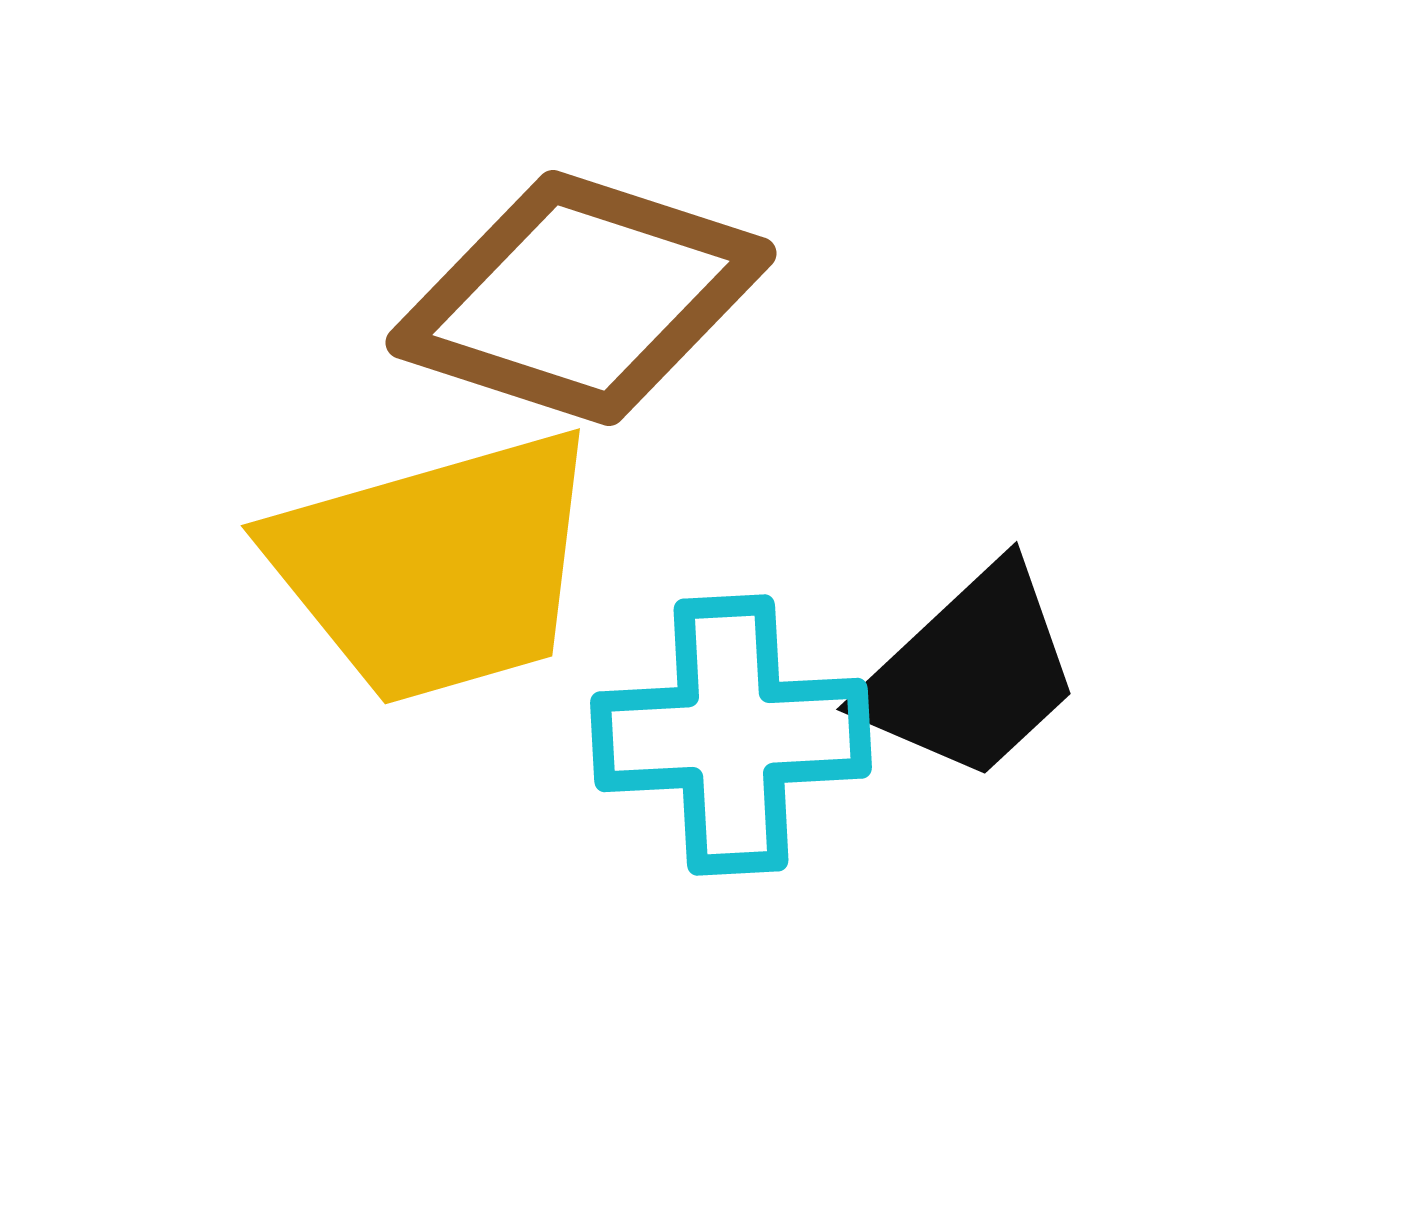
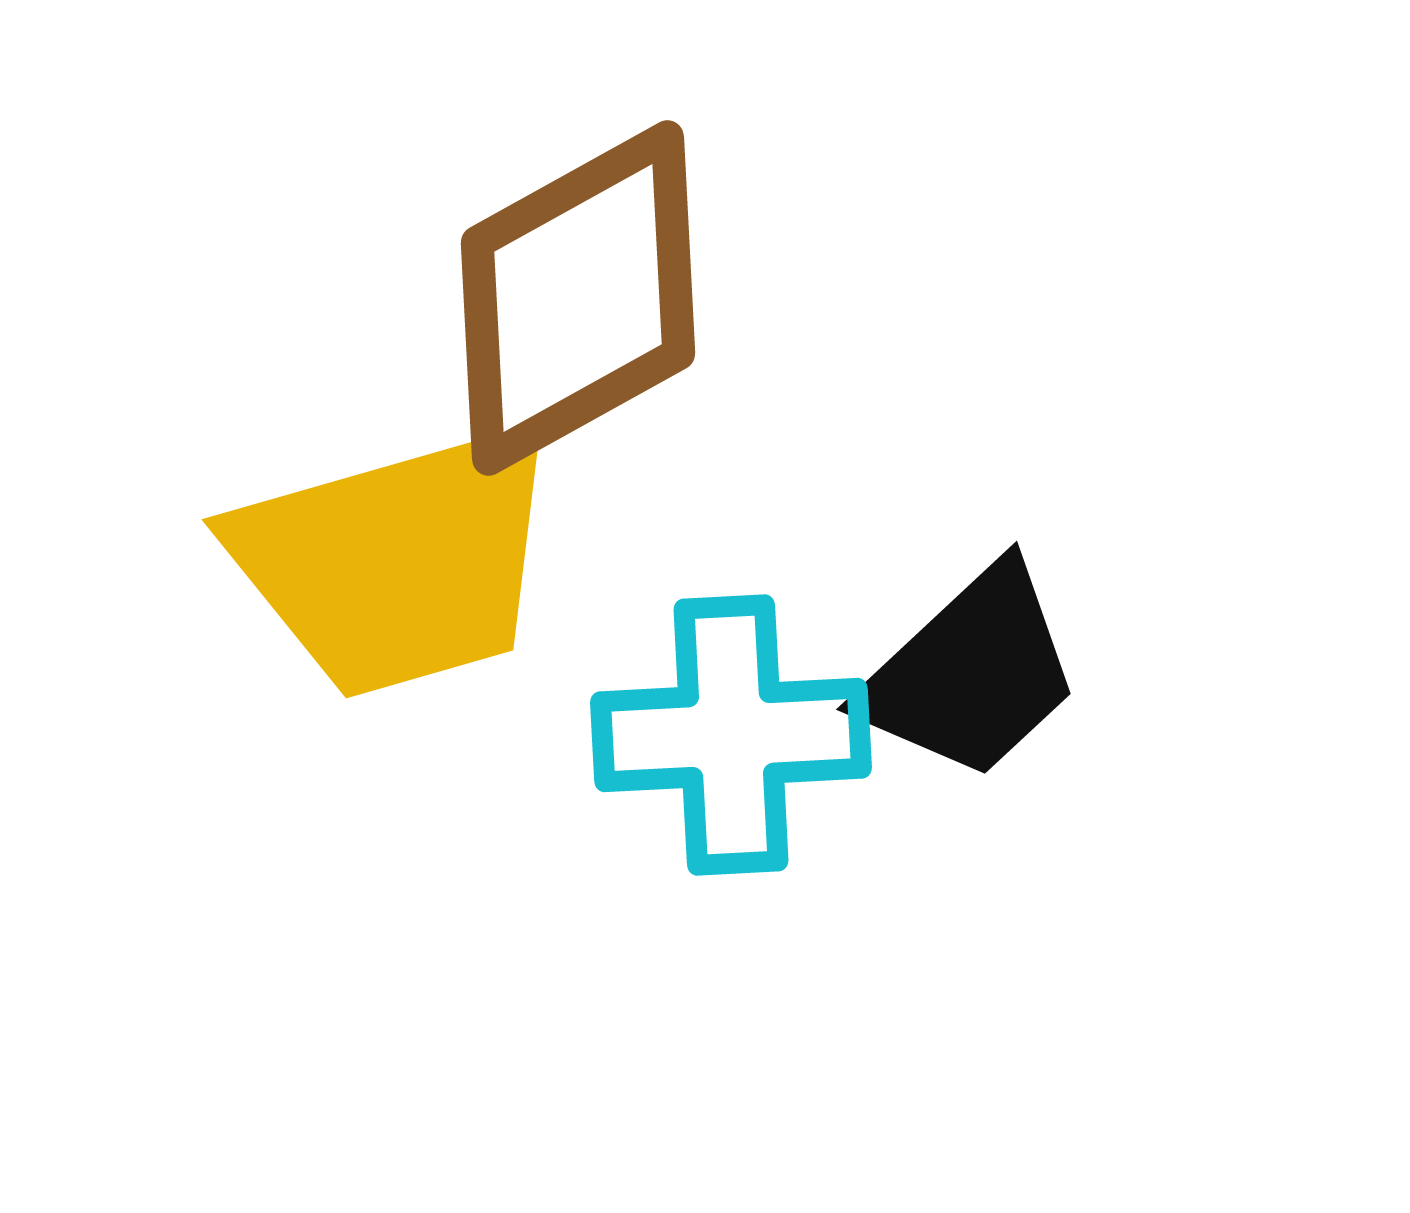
brown diamond: moved 3 px left; rotated 47 degrees counterclockwise
yellow trapezoid: moved 39 px left, 6 px up
